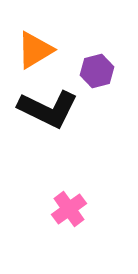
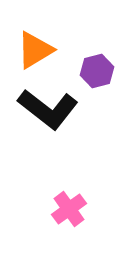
black L-shape: rotated 12 degrees clockwise
